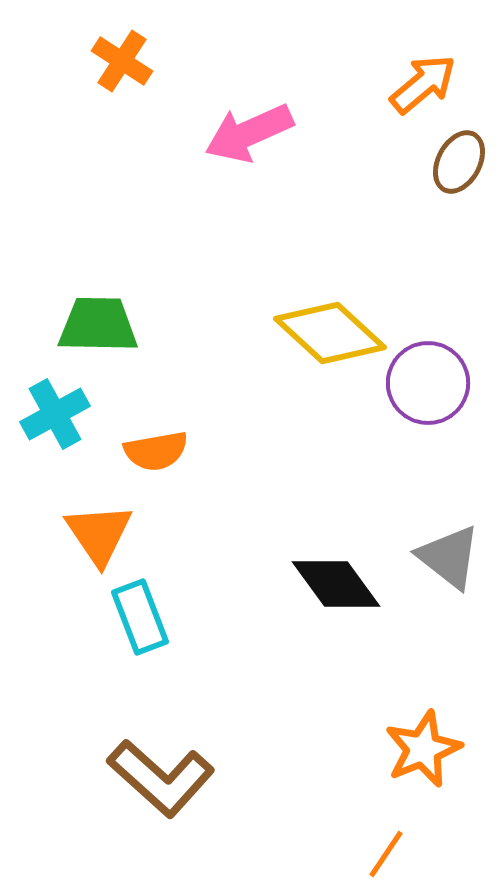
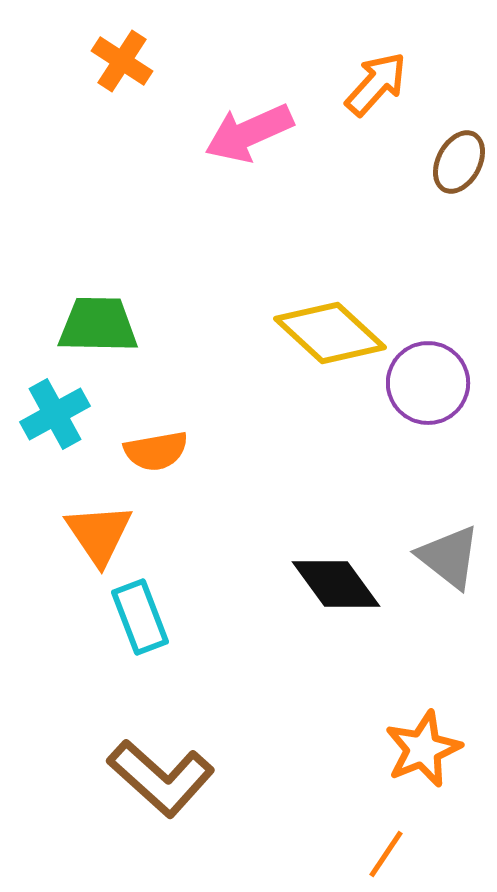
orange arrow: moved 47 px left; rotated 8 degrees counterclockwise
